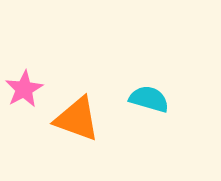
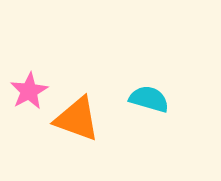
pink star: moved 5 px right, 2 px down
